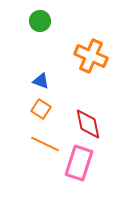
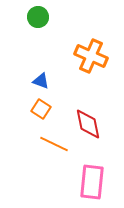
green circle: moved 2 px left, 4 px up
orange line: moved 9 px right
pink rectangle: moved 13 px right, 19 px down; rotated 12 degrees counterclockwise
